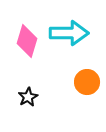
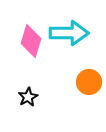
pink diamond: moved 4 px right
orange circle: moved 2 px right
